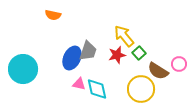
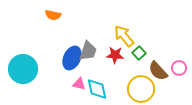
red star: moved 2 px left; rotated 18 degrees clockwise
pink circle: moved 4 px down
brown semicircle: rotated 15 degrees clockwise
